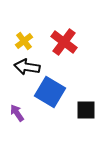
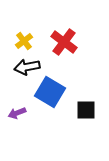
black arrow: rotated 20 degrees counterclockwise
purple arrow: rotated 78 degrees counterclockwise
